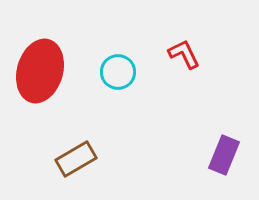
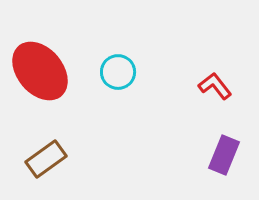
red L-shape: moved 31 px right, 32 px down; rotated 12 degrees counterclockwise
red ellipse: rotated 56 degrees counterclockwise
brown rectangle: moved 30 px left; rotated 6 degrees counterclockwise
